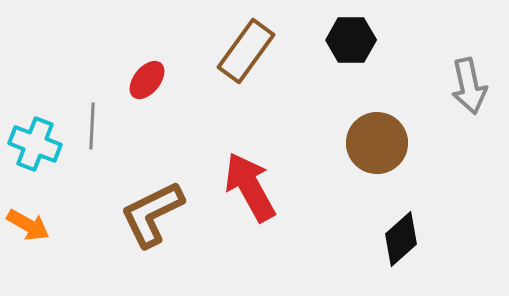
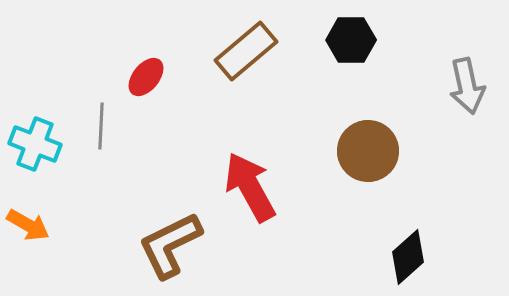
brown rectangle: rotated 14 degrees clockwise
red ellipse: moved 1 px left, 3 px up
gray arrow: moved 2 px left
gray line: moved 9 px right
brown circle: moved 9 px left, 8 px down
brown L-shape: moved 18 px right, 31 px down
black diamond: moved 7 px right, 18 px down
